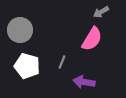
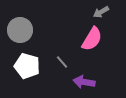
gray line: rotated 64 degrees counterclockwise
